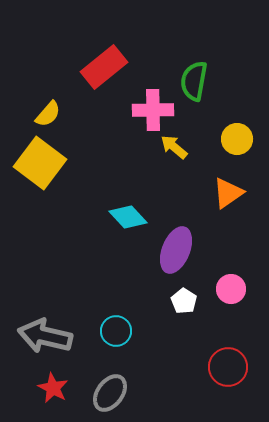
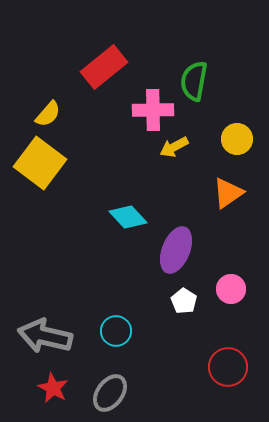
yellow arrow: rotated 68 degrees counterclockwise
